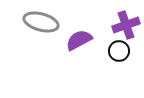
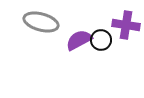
purple cross: rotated 28 degrees clockwise
black circle: moved 18 px left, 11 px up
